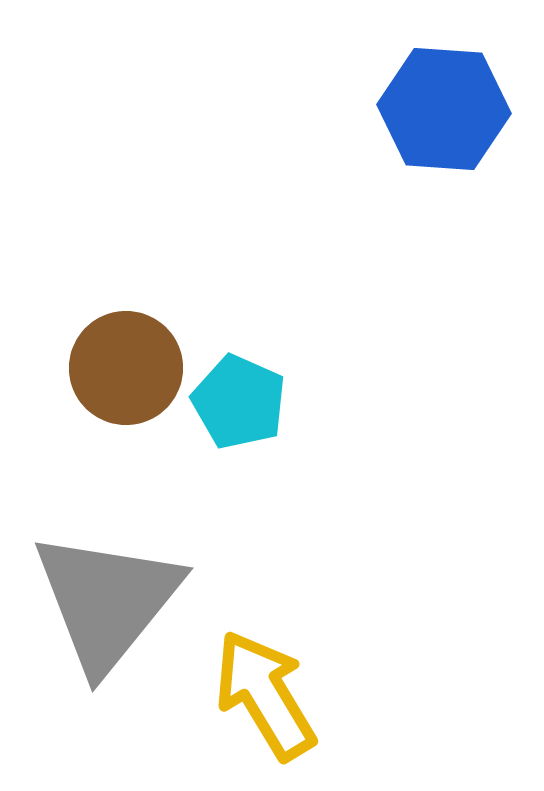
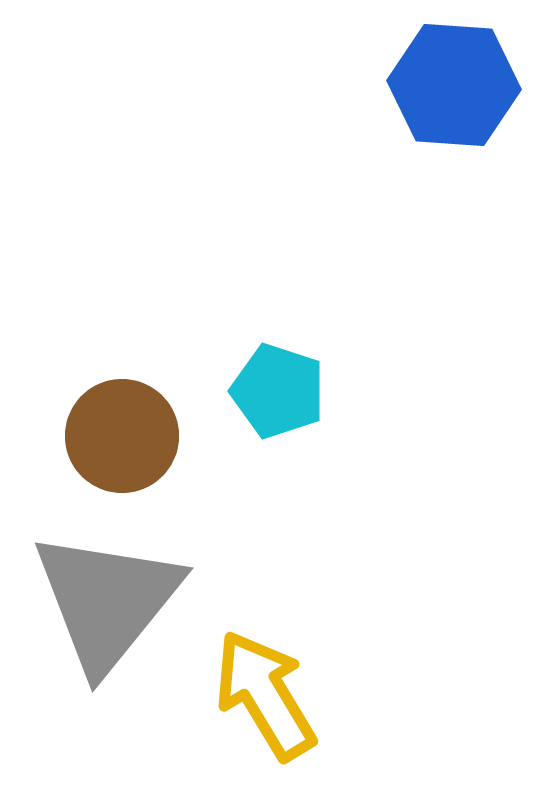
blue hexagon: moved 10 px right, 24 px up
brown circle: moved 4 px left, 68 px down
cyan pentagon: moved 39 px right, 11 px up; rotated 6 degrees counterclockwise
